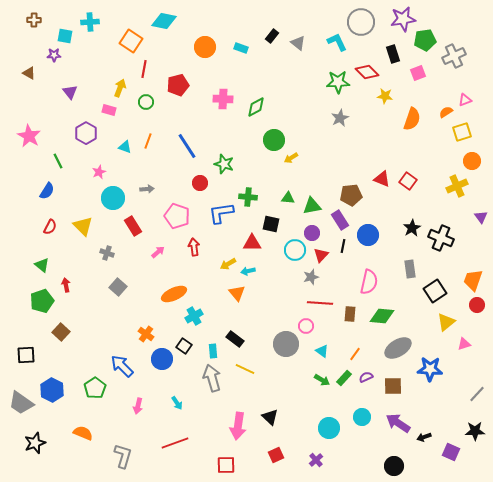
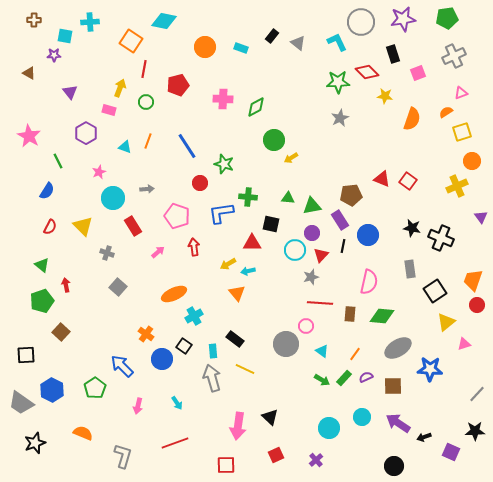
green pentagon at (425, 40): moved 22 px right, 22 px up
pink triangle at (465, 100): moved 4 px left, 7 px up
black star at (412, 228): rotated 30 degrees counterclockwise
